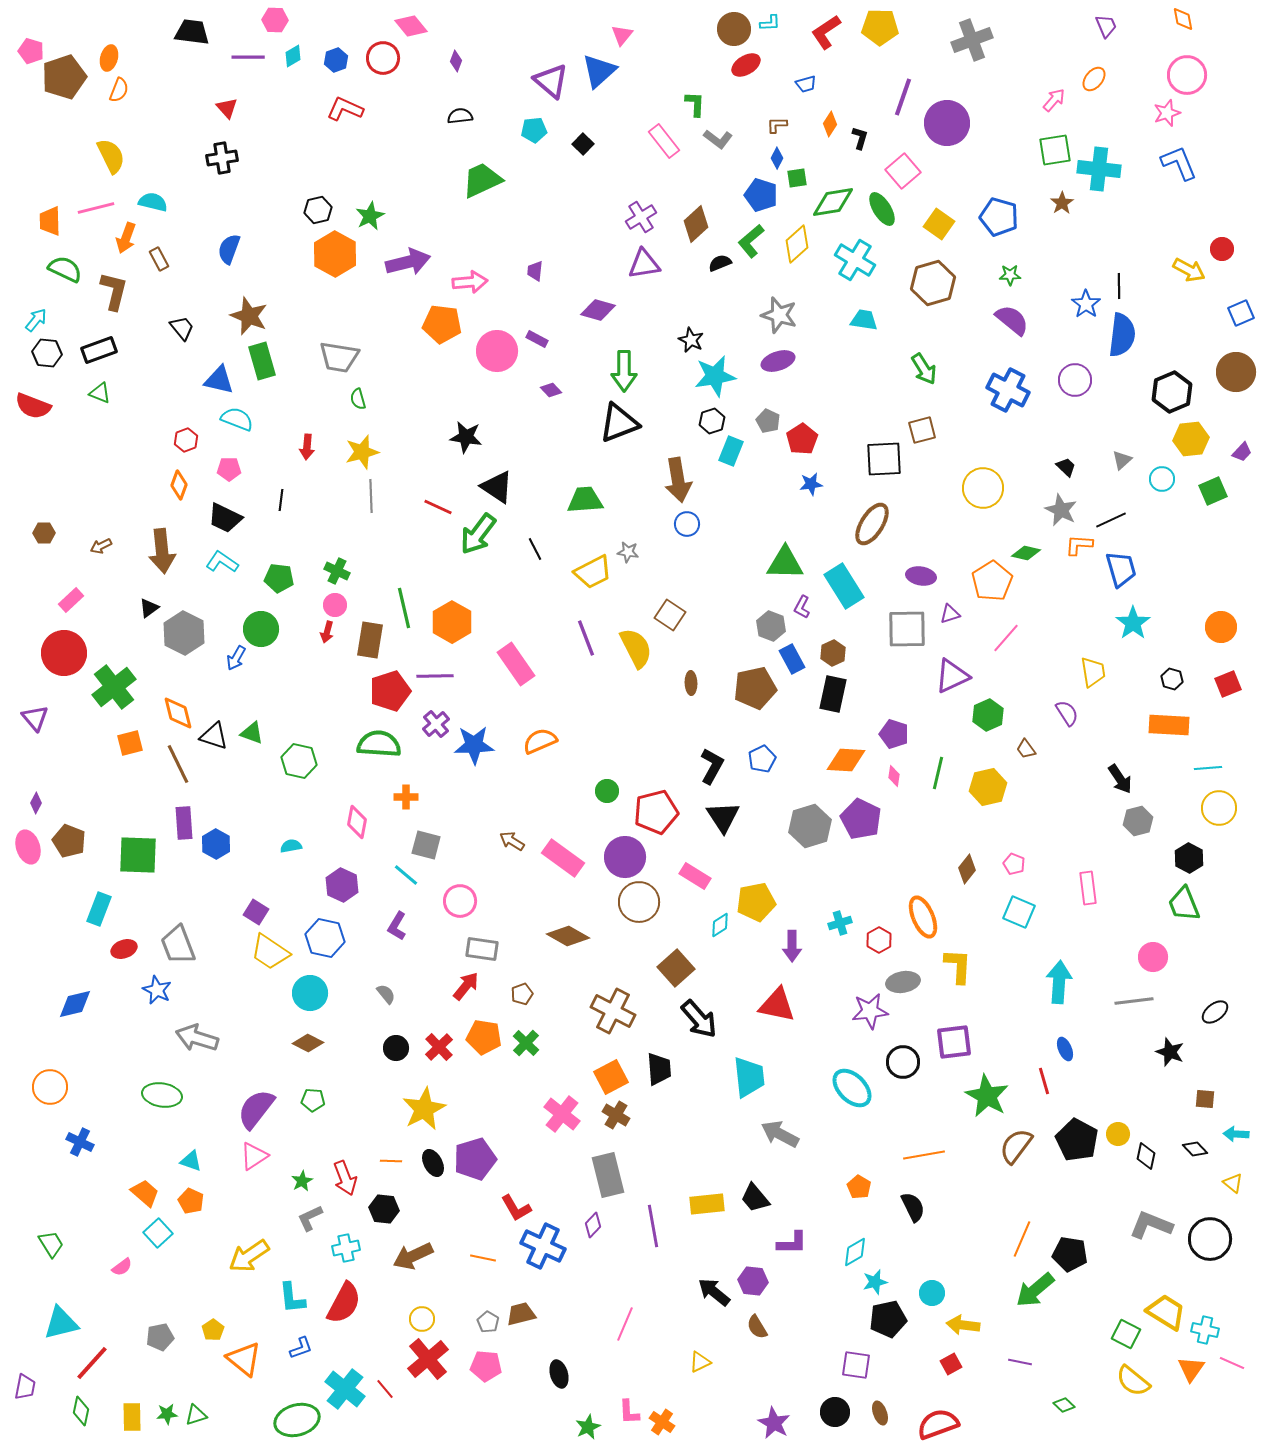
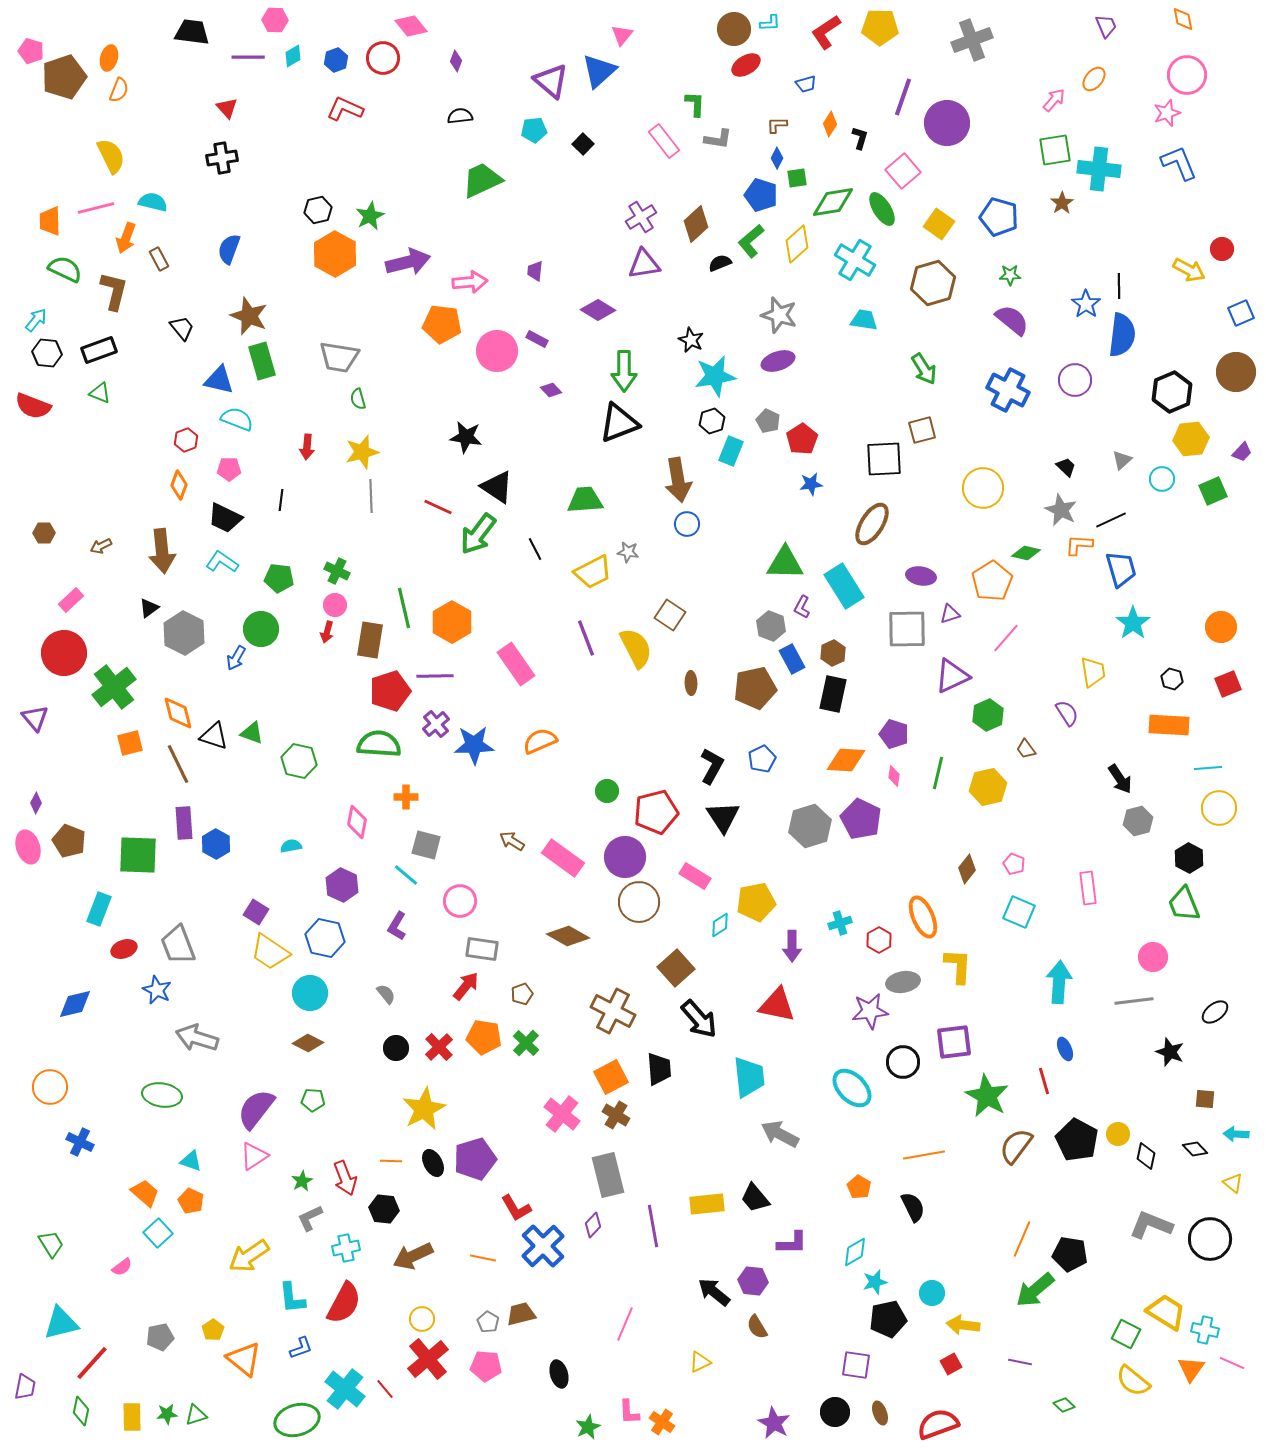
gray L-shape at (718, 139): rotated 28 degrees counterclockwise
purple diamond at (598, 310): rotated 16 degrees clockwise
blue cross at (543, 1246): rotated 21 degrees clockwise
